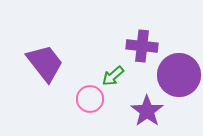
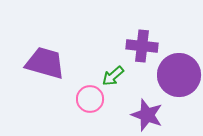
purple trapezoid: rotated 36 degrees counterclockwise
purple star: moved 4 px down; rotated 16 degrees counterclockwise
